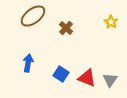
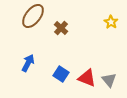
brown ellipse: rotated 15 degrees counterclockwise
brown cross: moved 5 px left
blue arrow: rotated 18 degrees clockwise
gray triangle: moved 1 px left; rotated 14 degrees counterclockwise
